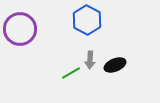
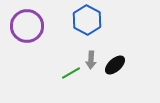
purple circle: moved 7 px right, 3 px up
gray arrow: moved 1 px right
black ellipse: rotated 20 degrees counterclockwise
